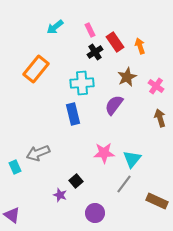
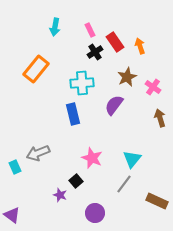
cyan arrow: rotated 42 degrees counterclockwise
pink cross: moved 3 px left, 1 px down
pink star: moved 12 px left, 5 px down; rotated 25 degrees clockwise
